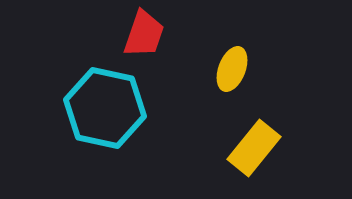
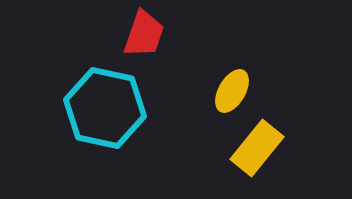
yellow ellipse: moved 22 px down; rotated 9 degrees clockwise
yellow rectangle: moved 3 px right
